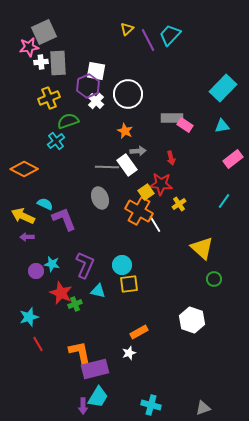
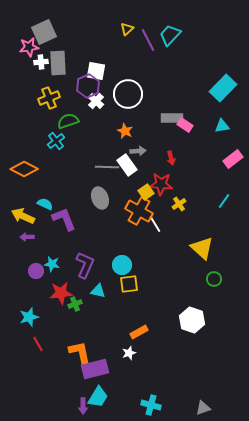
red star at (61, 293): rotated 30 degrees counterclockwise
